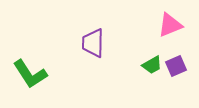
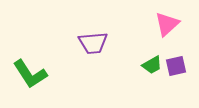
pink triangle: moved 3 px left, 1 px up; rotated 20 degrees counterclockwise
purple trapezoid: rotated 96 degrees counterclockwise
purple square: rotated 10 degrees clockwise
